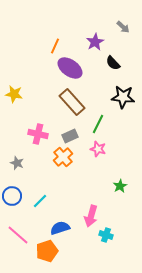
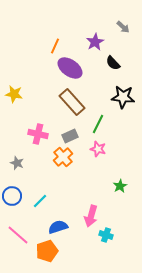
blue semicircle: moved 2 px left, 1 px up
